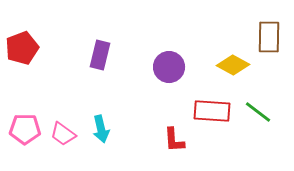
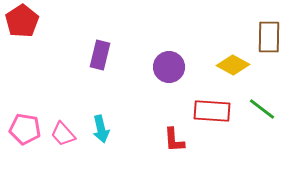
red pentagon: moved 27 px up; rotated 12 degrees counterclockwise
green line: moved 4 px right, 3 px up
pink pentagon: rotated 8 degrees clockwise
pink trapezoid: rotated 12 degrees clockwise
